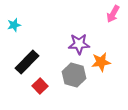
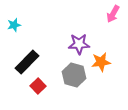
red square: moved 2 px left
